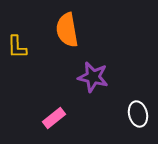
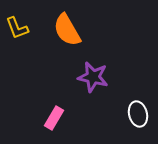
orange semicircle: rotated 20 degrees counterclockwise
yellow L-shape: moved 19 px up; rotated 20 degrees counterclockwise
pink rectangle: rotated 20 degrees counterclockwise
